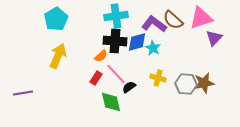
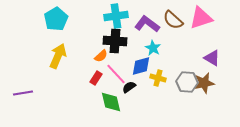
purple L-shape: moved 7 px left
purple triangle: moved 2 px left, 20 px down; rotated 42 degrees counterclockwise
blue diamond: moved 4 px right, 24 px down
gray hexagon: moved 1 px right, 2 px up
